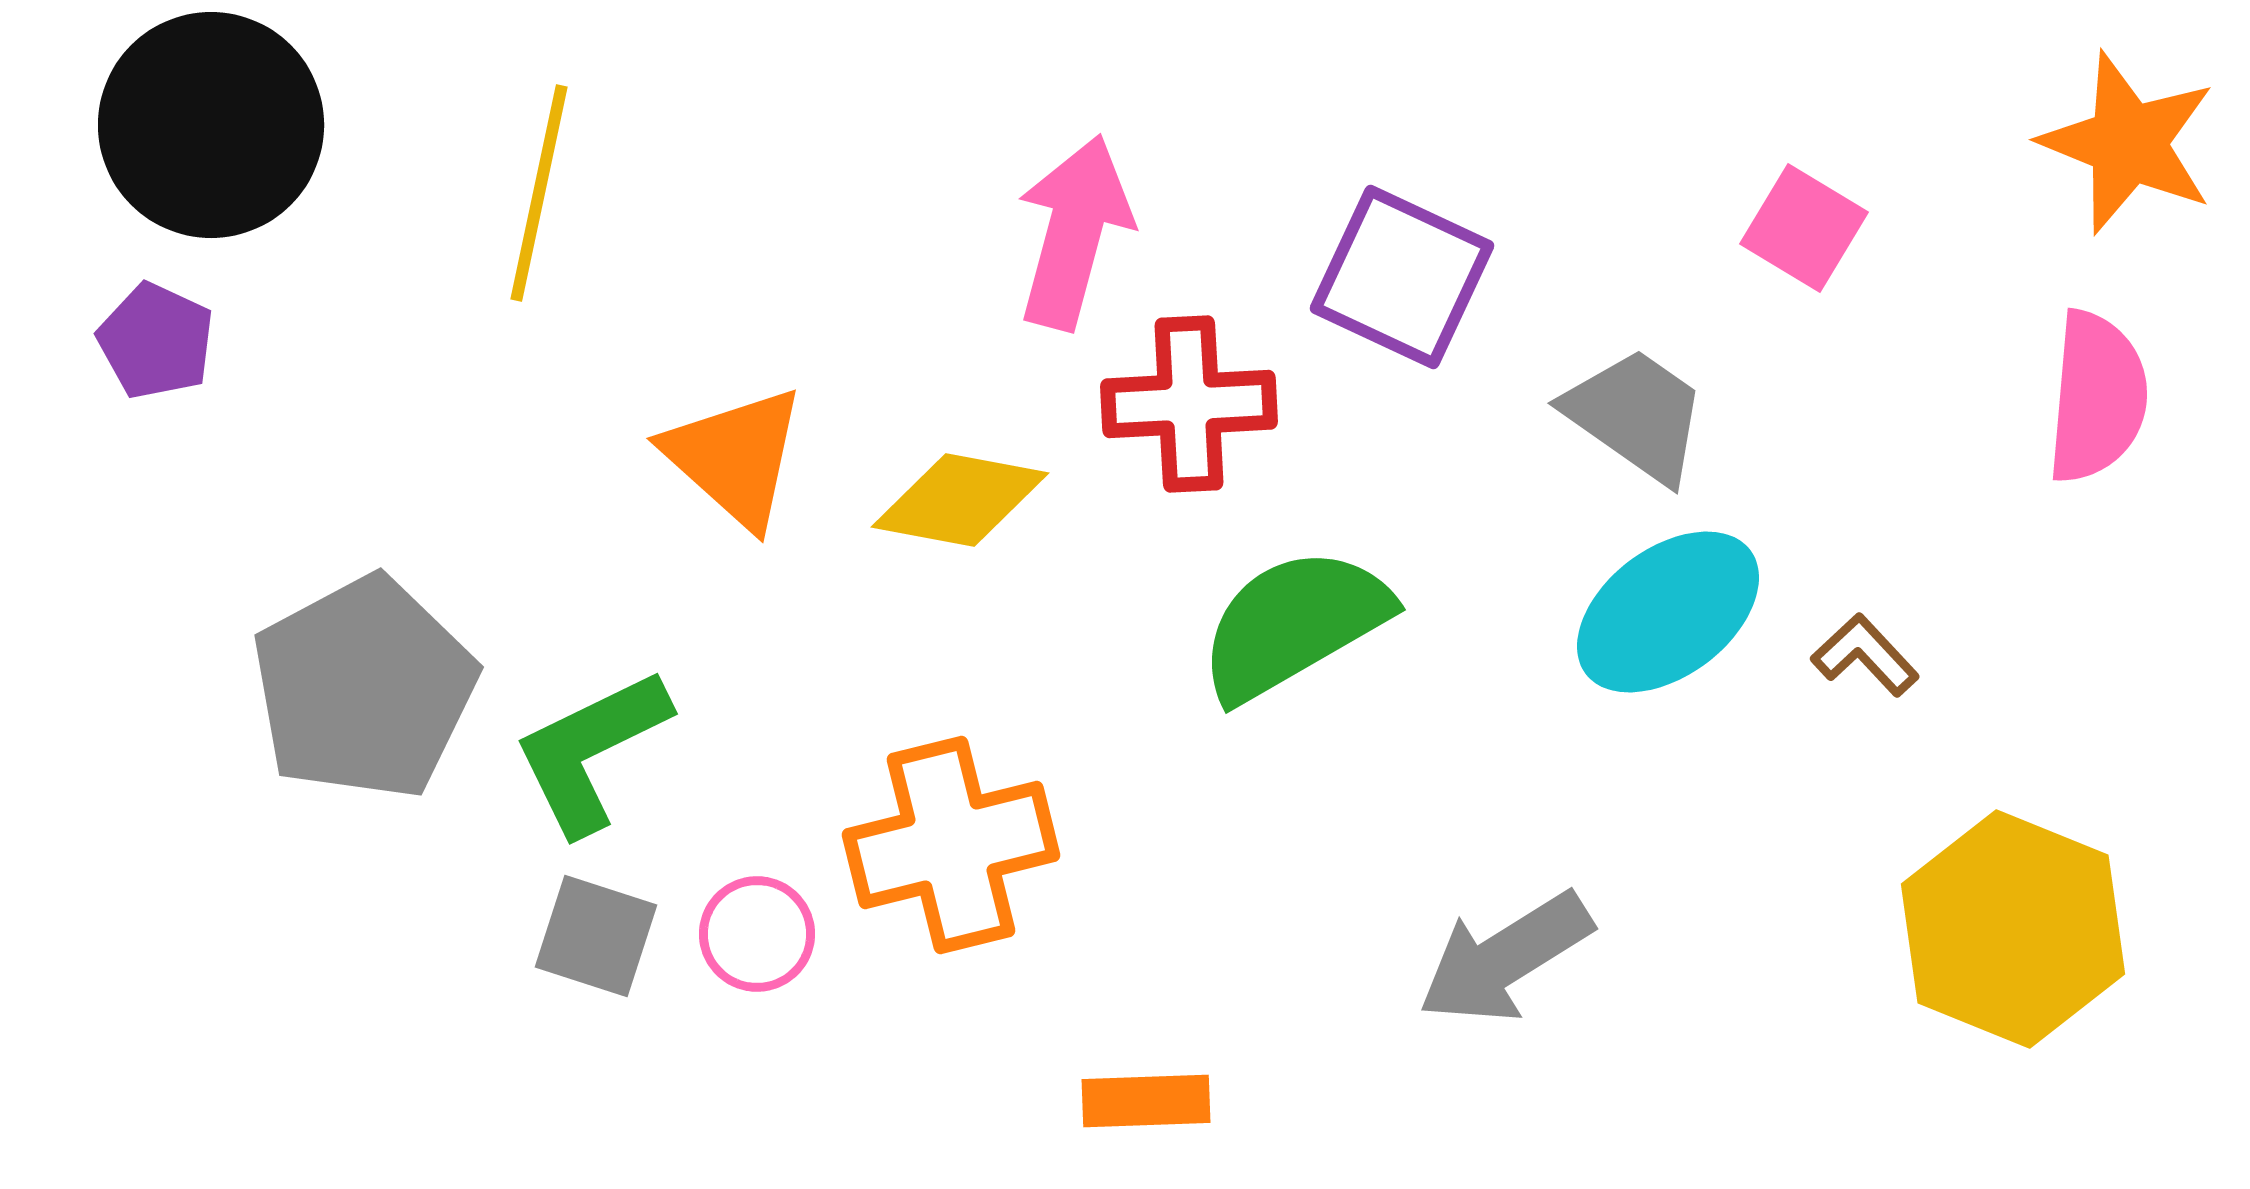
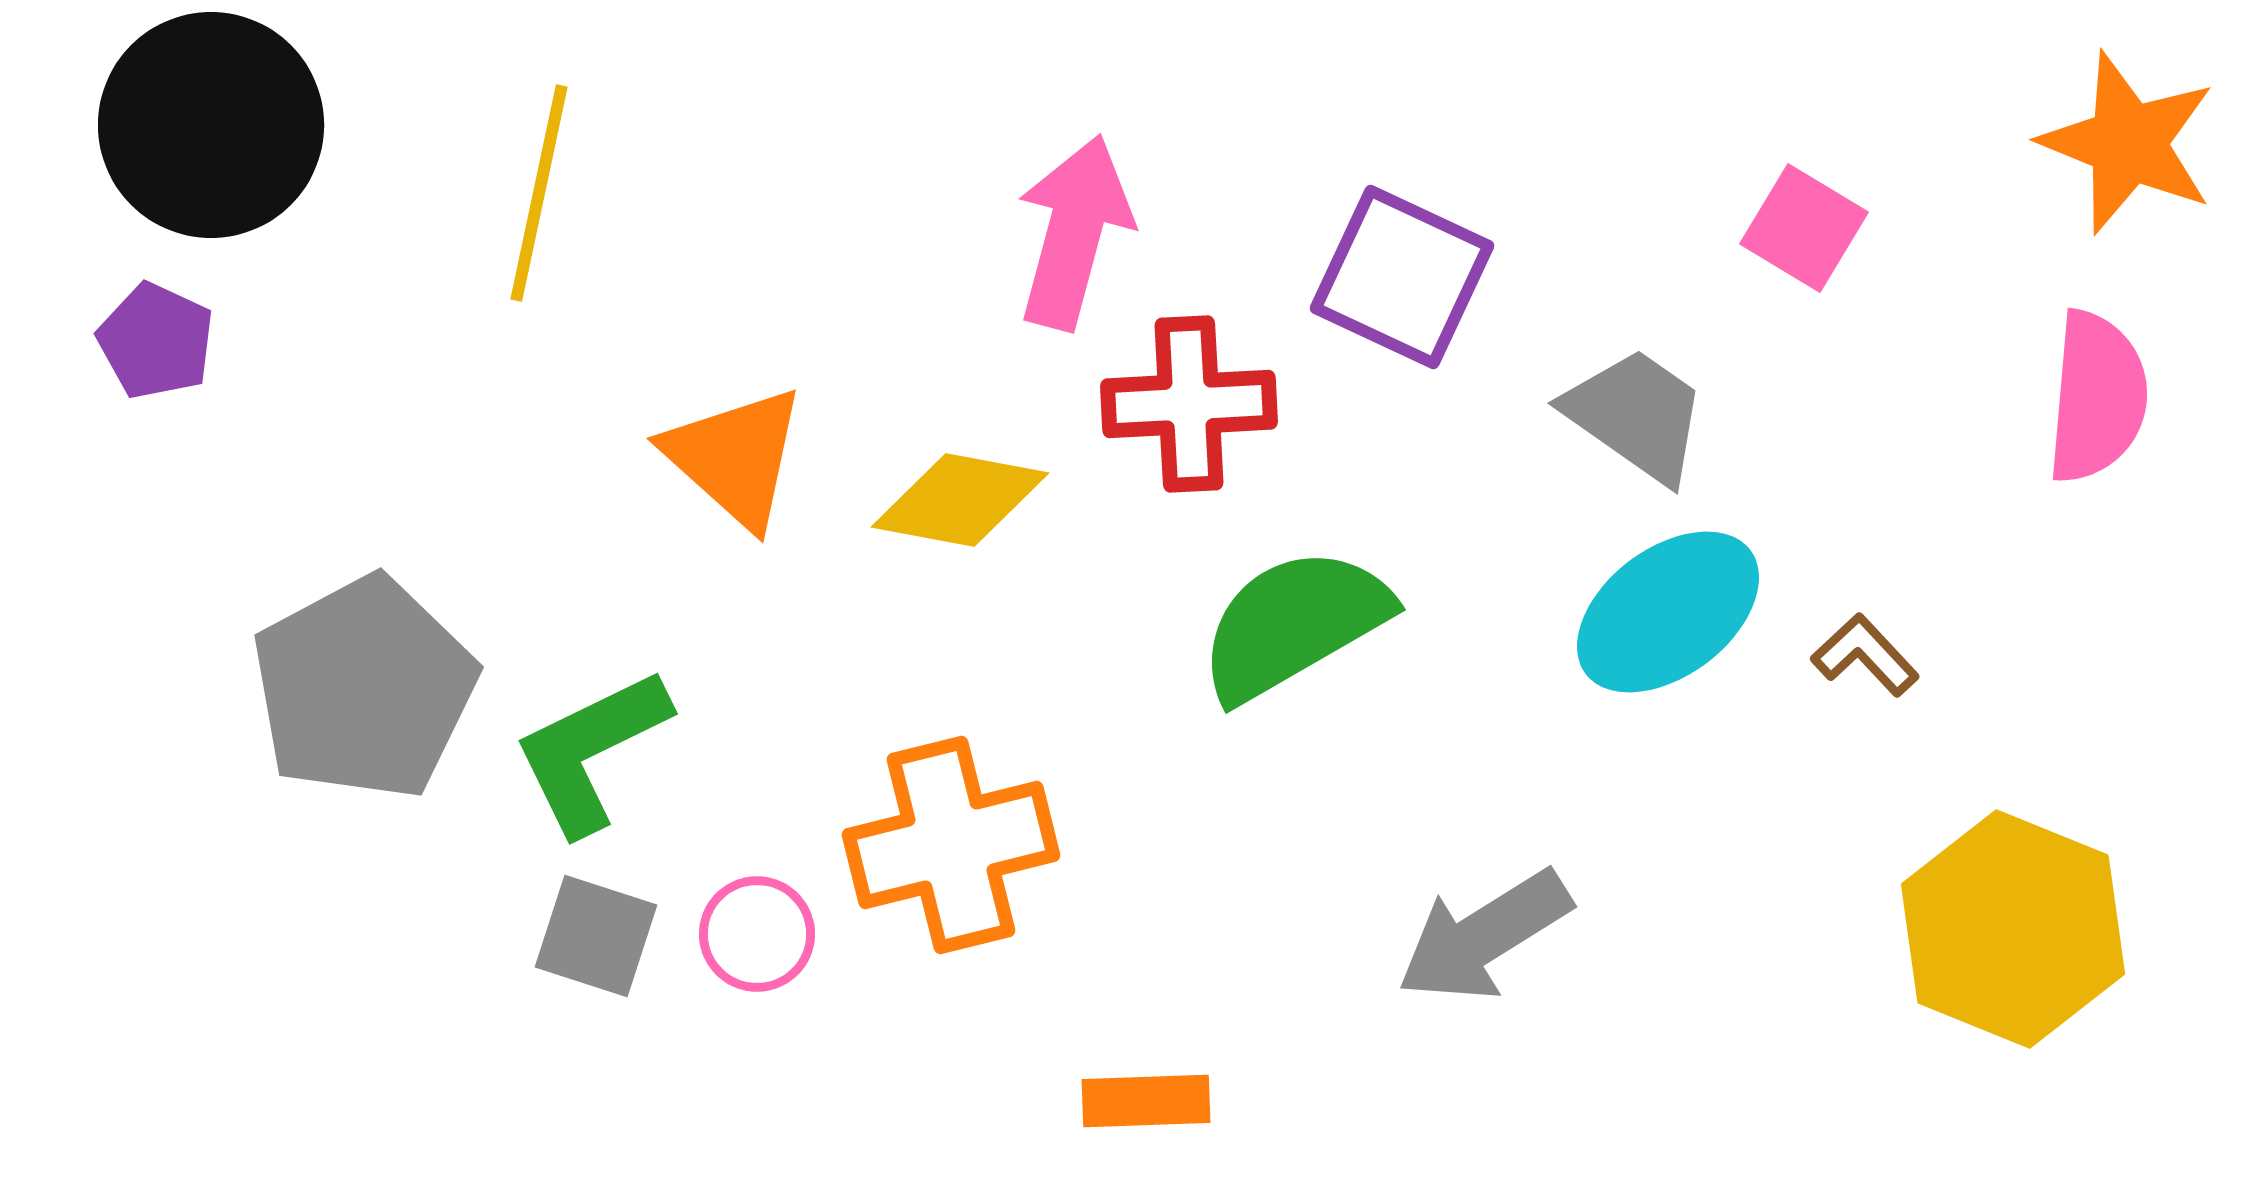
gray arrow: moved 21 px left, 22 px up
